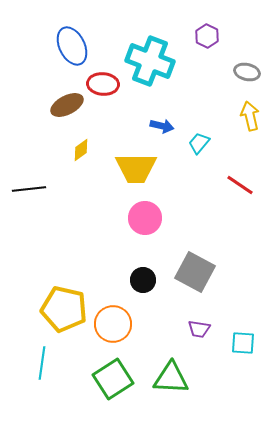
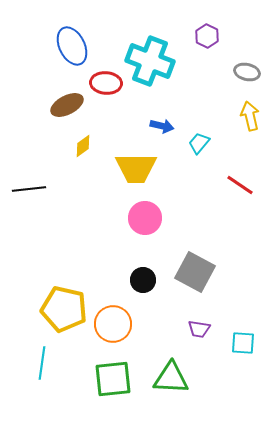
red ellipse: moved 3 px right, 1 px up
yellow diamond: moved 2 px right, 4 px up
green square: rotated 27 degrees clockwise
